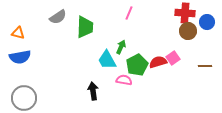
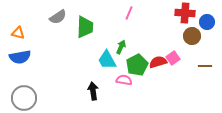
brown circle: moved 4 px right, 5 px down
